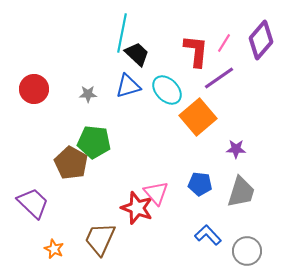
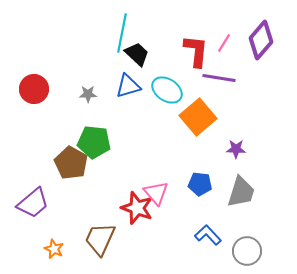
purple line: rotated 44 degrees clockwise
cyan ellipse: rotated 12 degrees counterclockwise
purple trapezoid: rotated 96 degrees clockwise
